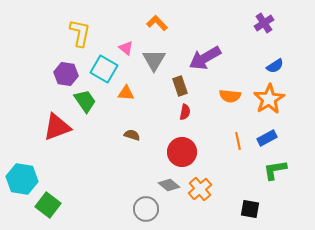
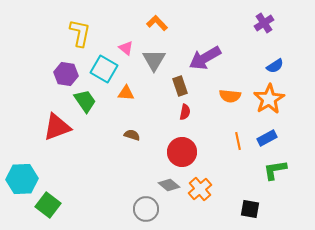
cyan hexagon: rotated 12 degrees counterclockwise
